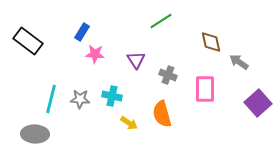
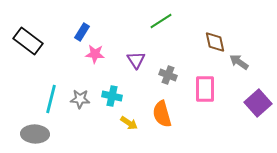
brown diamond: moved 4 px right
